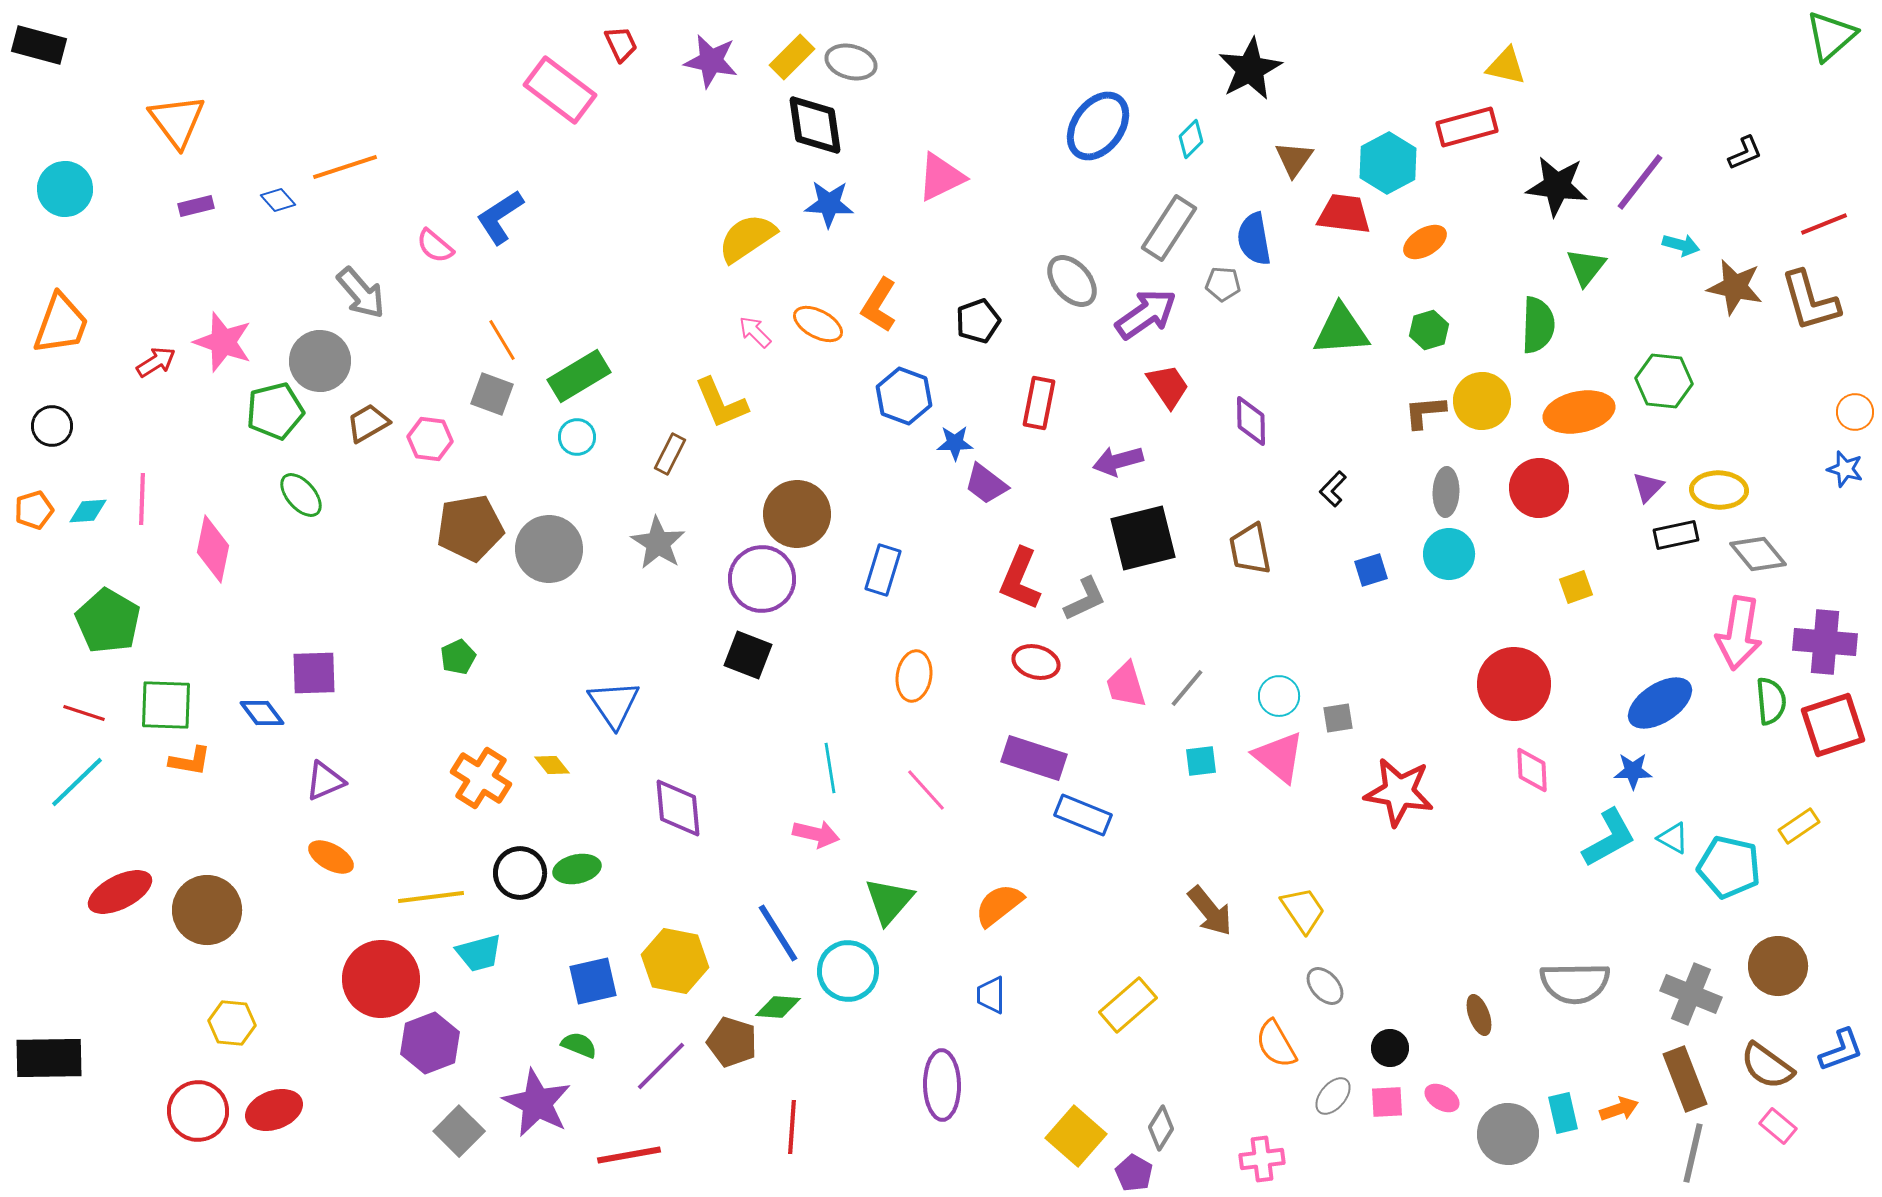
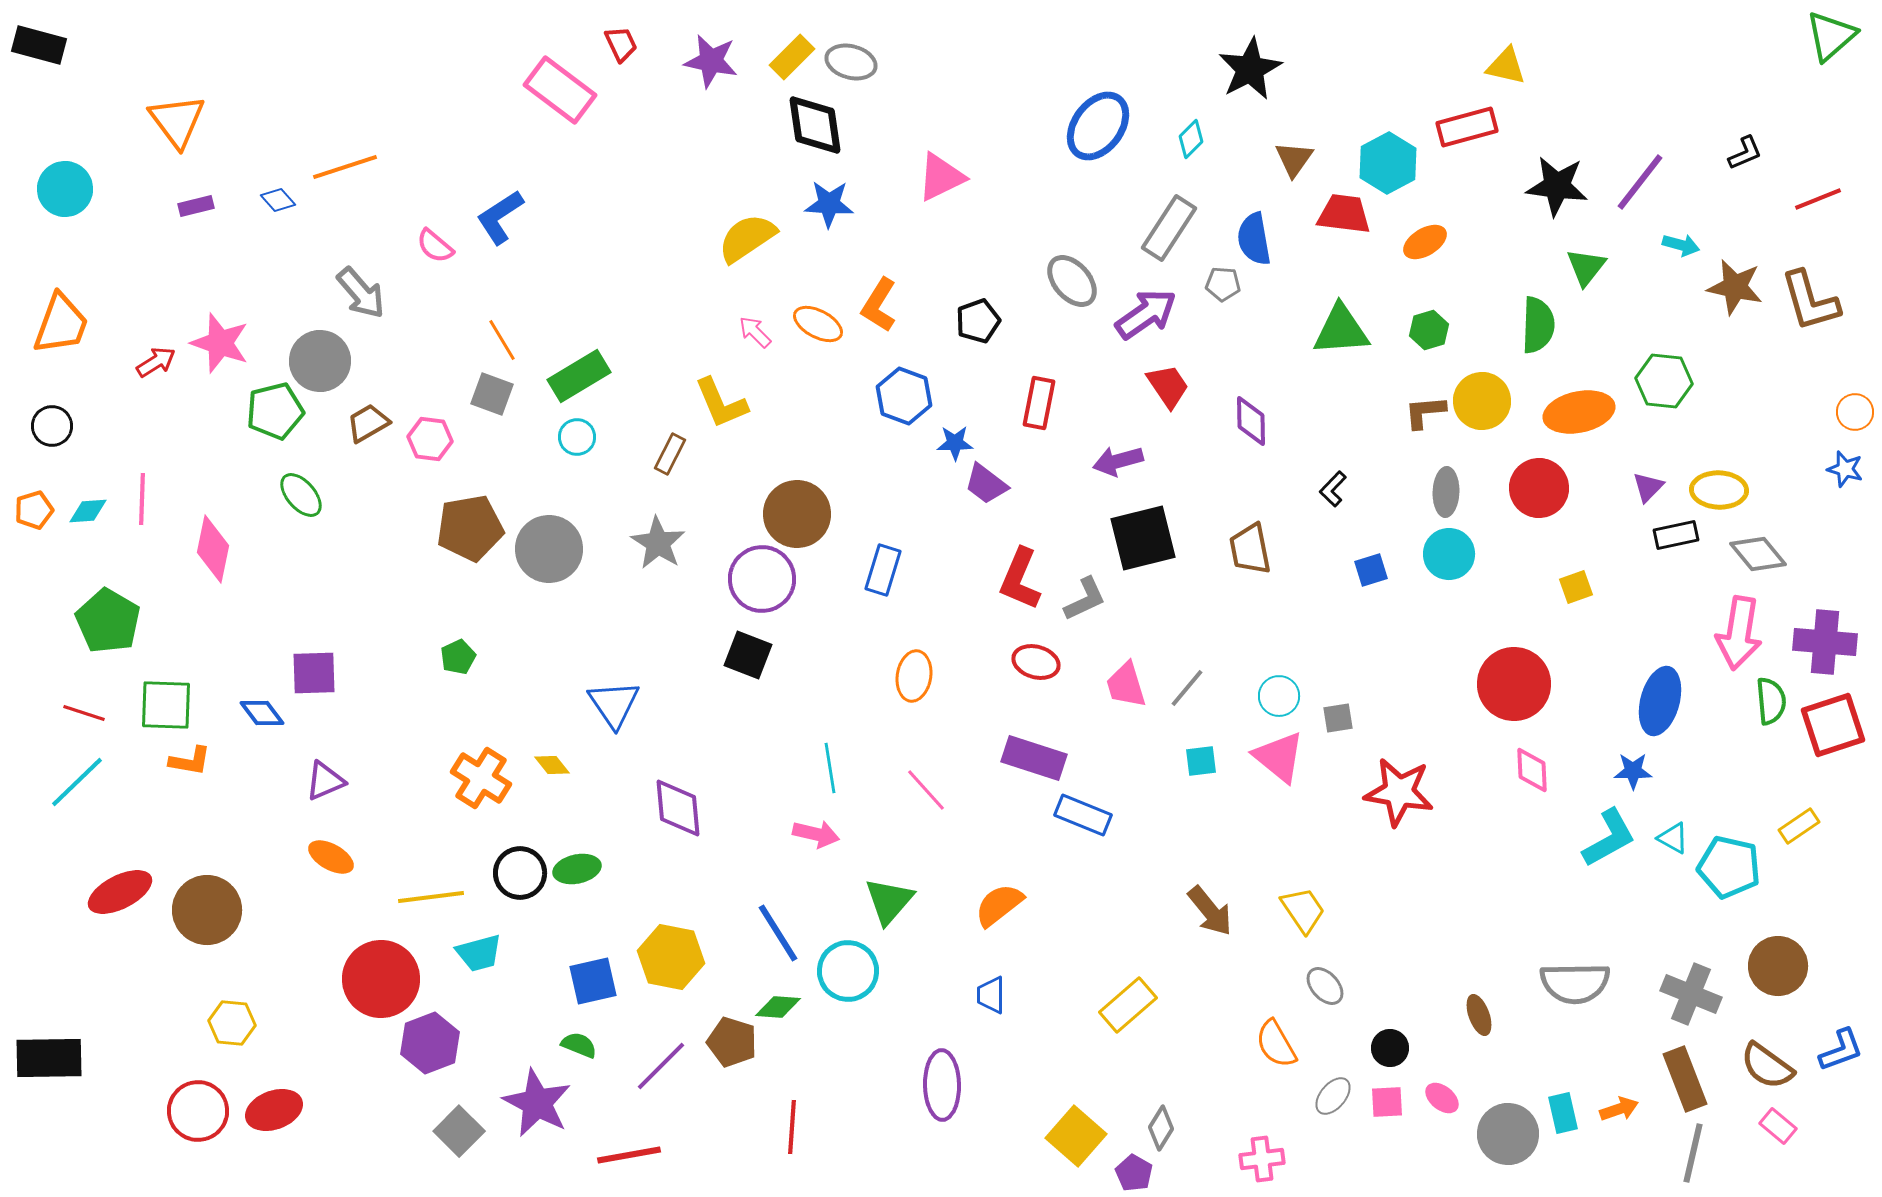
red line at (1824, 224): moved 6 px left, 25 px up
pink star at (223, 342): moved 3 px left, 1 px down
blue ellipse at (1660, 703): moved 2 px up; rotated 42 degrees counterclockwise
yellow hexagon at (675, 961): moved 4 px left, 4 px up
pink ellipse at (1442, 1098): rotated 8 degrees clockwise
